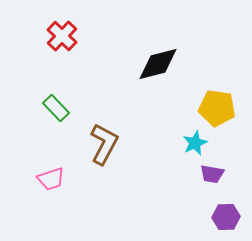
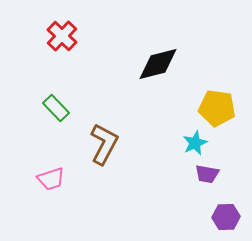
purple trapezoid: moved 5 px left
